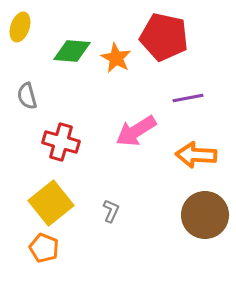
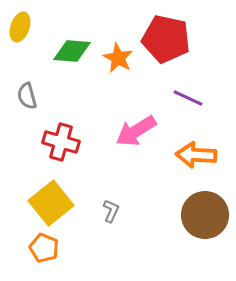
red pentagon: moved 2 px right, 2 px down
orange star: moved 2 px right
purple line: rotated 36 degrees clockwise
